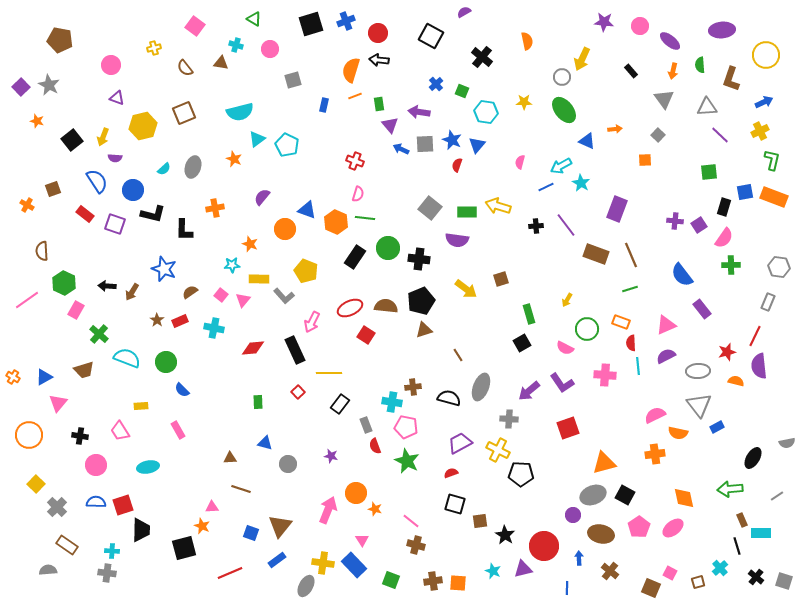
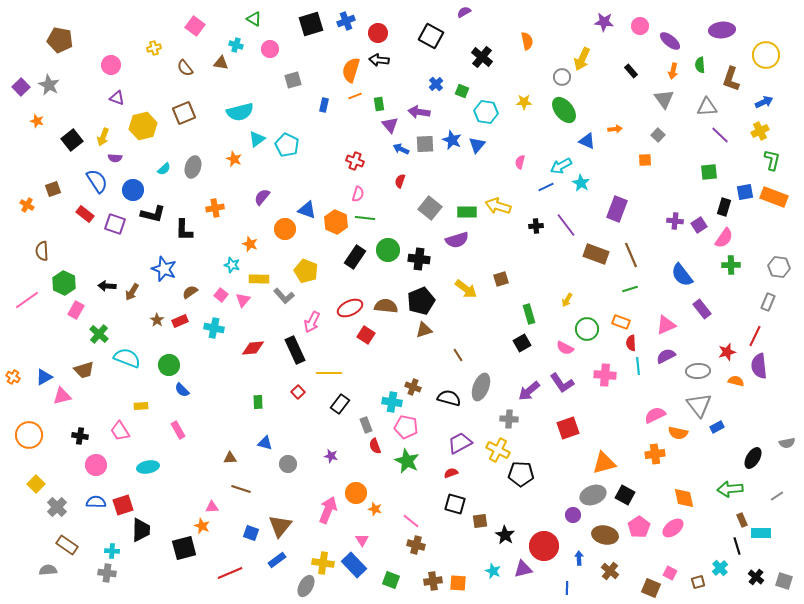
red semicircle at (457, 165): moved 57 px left, 16 px down
purple semicircle at (457, 240): rotated 25 degrees counterclockwise
green circle at (388, 248): moved 2 px down
cyan star at (232, 265): rotated 21 degrees clockwise
green circle at (166, 362): moved 3 px right, 3 px down
brown cross at (413, 387): rotated 28 degrees clockwise
pink triangle at (58, 403): moved 4 px right, 7 px up; rotated 36 degrees clockwise
brown ellipse at (601, 534): moved 4 px right, 1 px down
